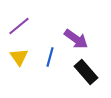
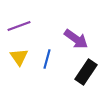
purple line: rotated 20 degrees clockwise
blue line: moved 3 px left, 2 px down
black rectangle: rotated 75 degrees clockwise
